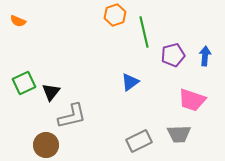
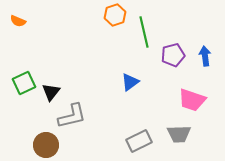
blue arrow: rotated 12 degrees counterclockwise
